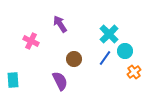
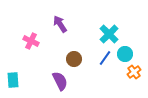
cyan circle: moved 3 px down
